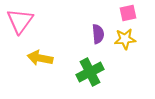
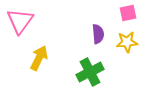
yellow star: moved 2 px right, 3 px down
yellow arrow: moved 1 px left; rotated 105 degrees clockwise
